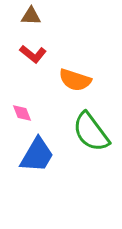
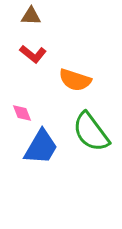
blue trapezoid: moved 4 px right, 8 px up
